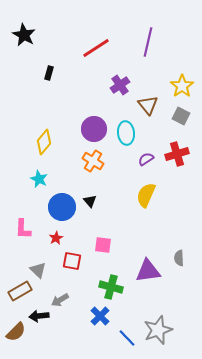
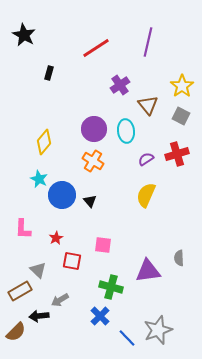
cyan ellipse: moved 2 px up
blue circle: moved 12 px up
